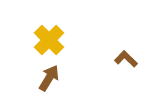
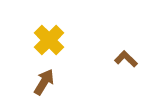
brown arrow: moved 5 px left, 4 px down
